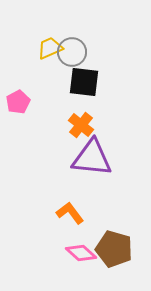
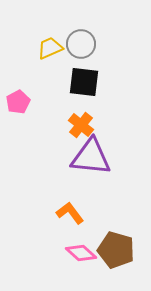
gray circle: moved 9 px right, 8 px up
purple triangle: moved 1 px left, 1 px up
brown pentagon: moved 2 px right, 1 px down
